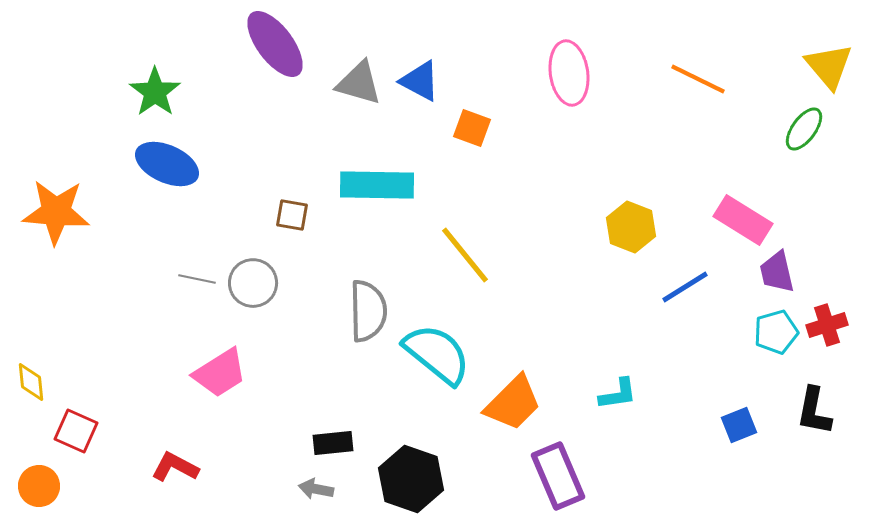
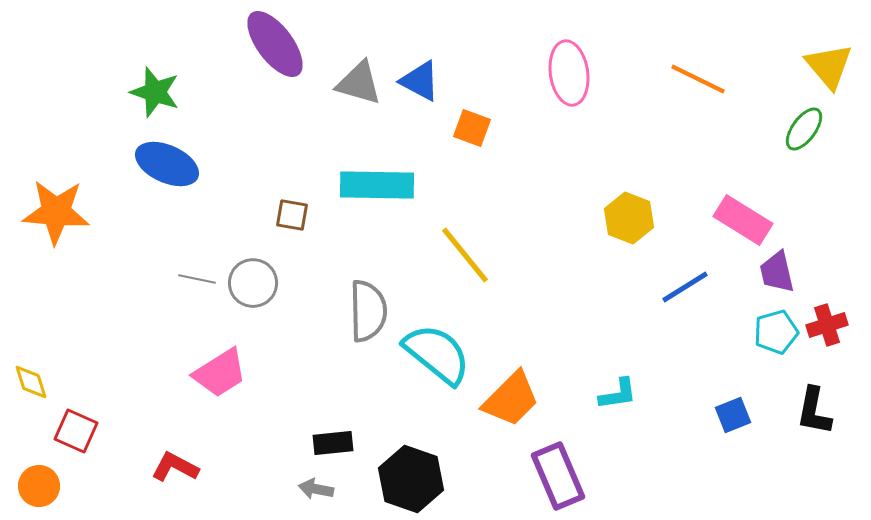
green star: rotated 18 degrees counterclockwise
yellow hexagon: moved 2 px left, 9 px up
yellow diamond: rotated 12 degrees counterclockwise
orange trapezoid: moved 2 px left, 4 px up
blue square: moved 6 px left, 10 px up
